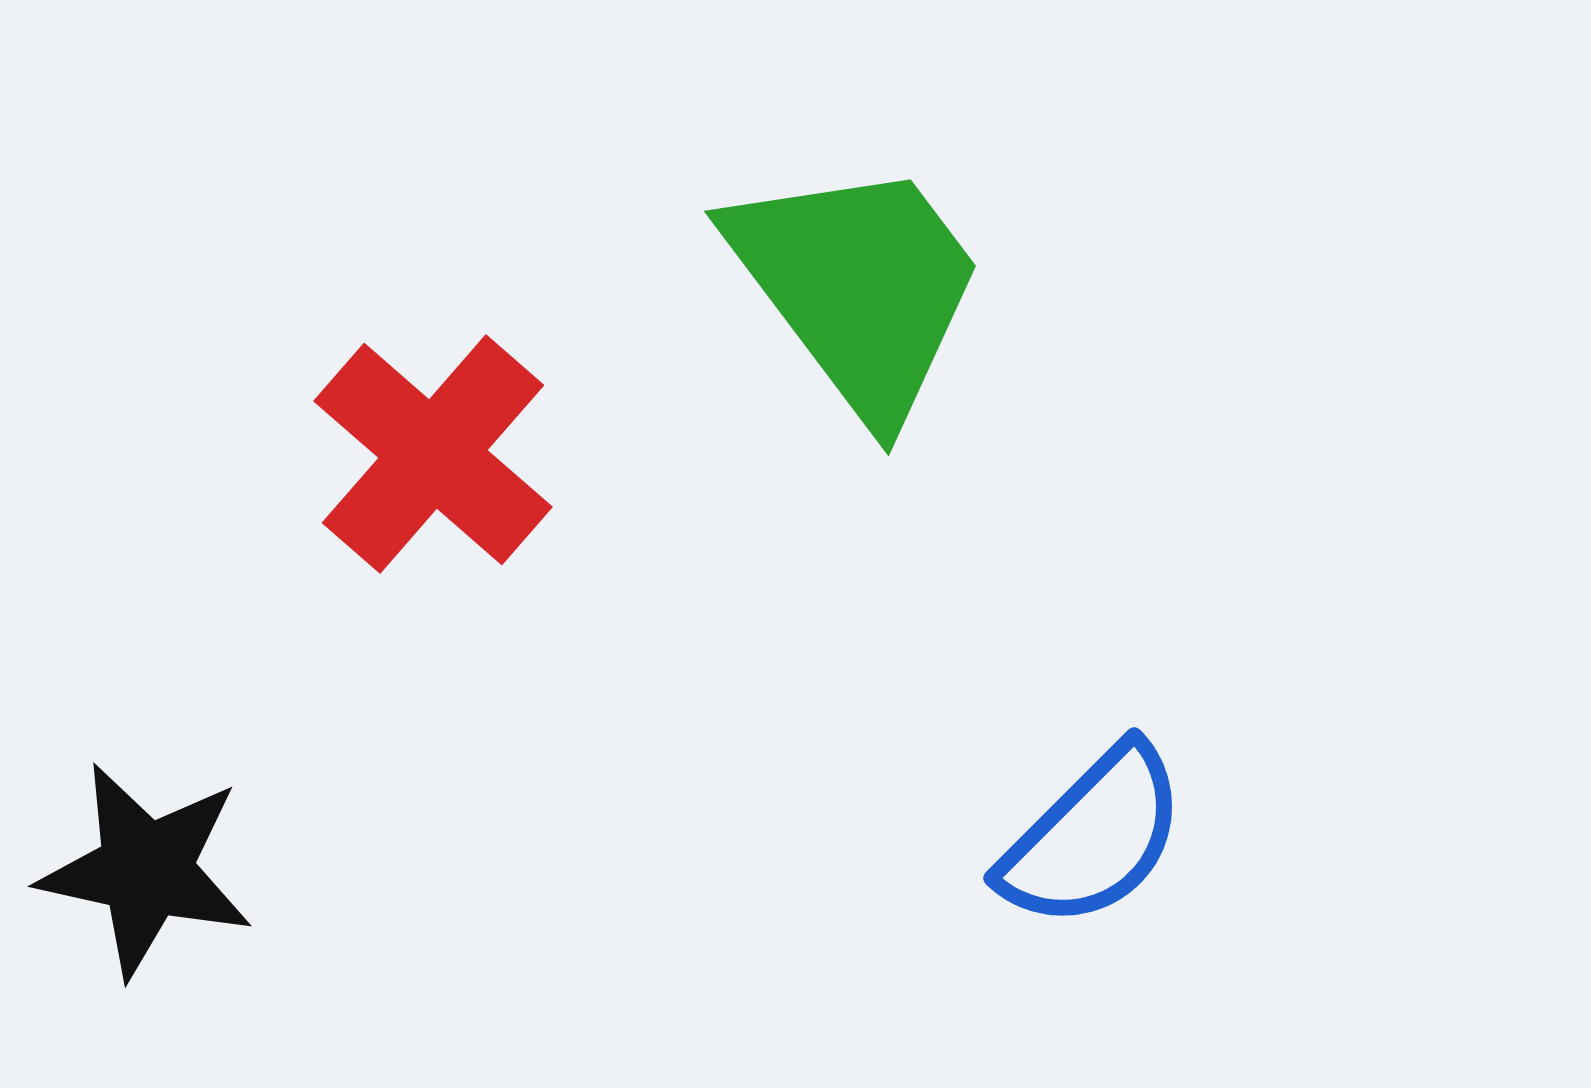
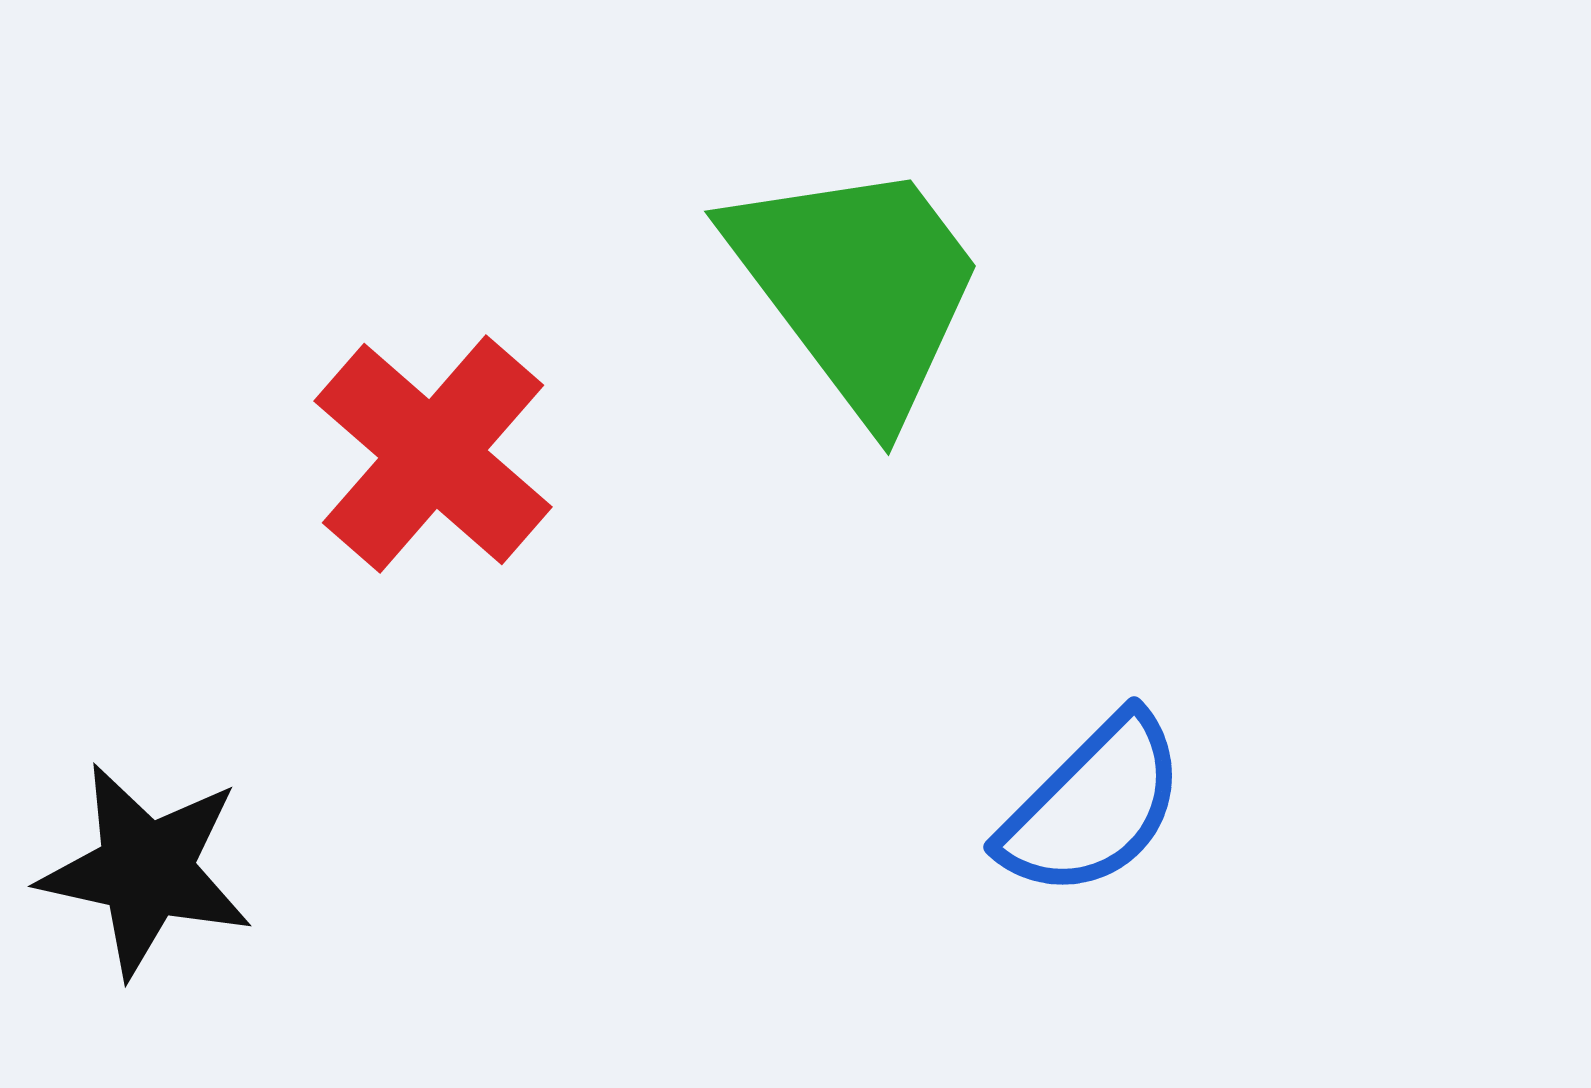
blue semicircle: moved 31 px up
